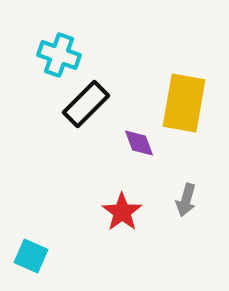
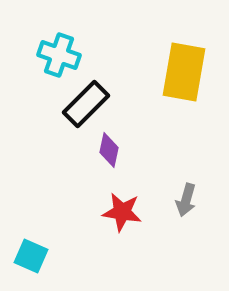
yellow rectangle: moved 31 px up
purple diamond: moved 30 px left, 7 px down; rotated 32 degrees clockwise
red star: rotated 27 degrees counterclockwise
